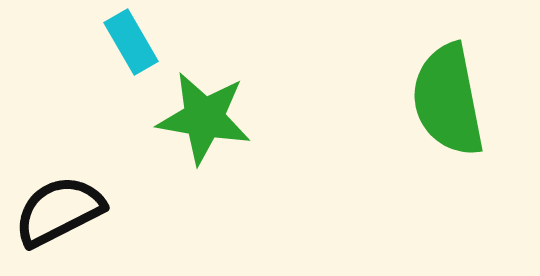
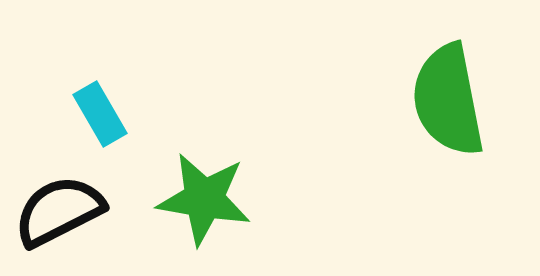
cyan rectangle: moved 31 px left, 72 px down
green star: moved 81 px down
